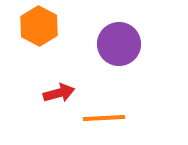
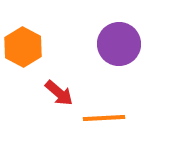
orange hexagon: moved 16 px left, 21 px down
red arrow: rotated 56 degrees clockwise
